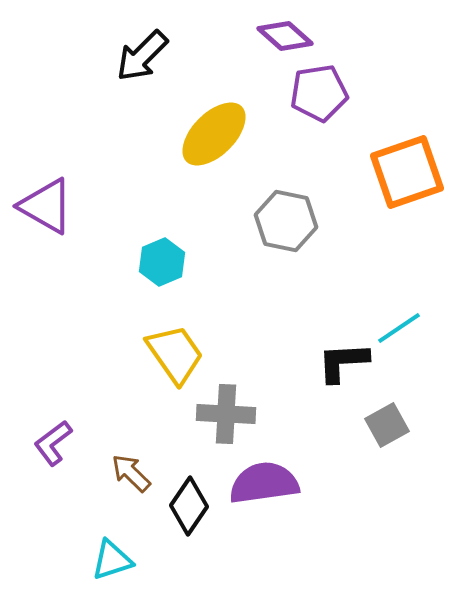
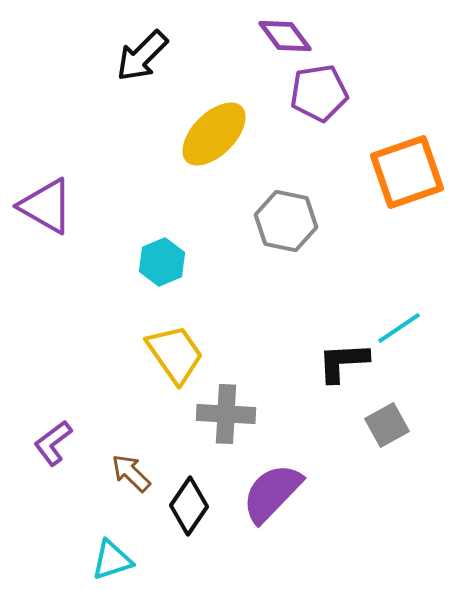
purple diamond: rotated 12 degrees clockwise
purple semicircle: moved 8 px right, 10 px down; rotated 38 degrees counterclockwise
